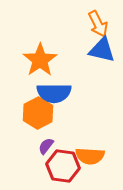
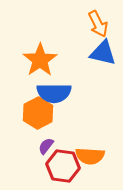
blue triangle: moved 1 px right, 3 px down
